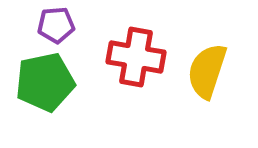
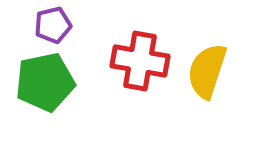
purple pentagon: moved 3 px left; rotated 9 degrees counterclockwise
red cross: moved 4 px right, 4 px down
